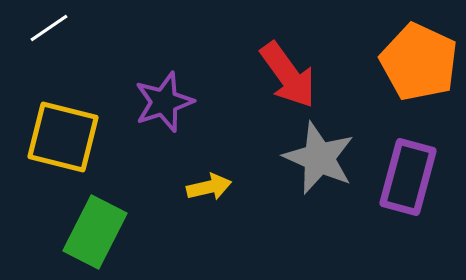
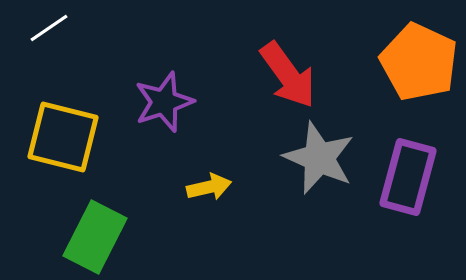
green rectangle: moved 5 px down
